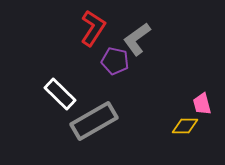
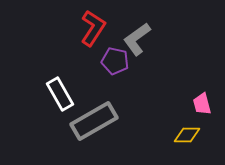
white rectangle: rotated 16 degrees clockwise
yellow diamond: moved 2 px right, 9 px down
